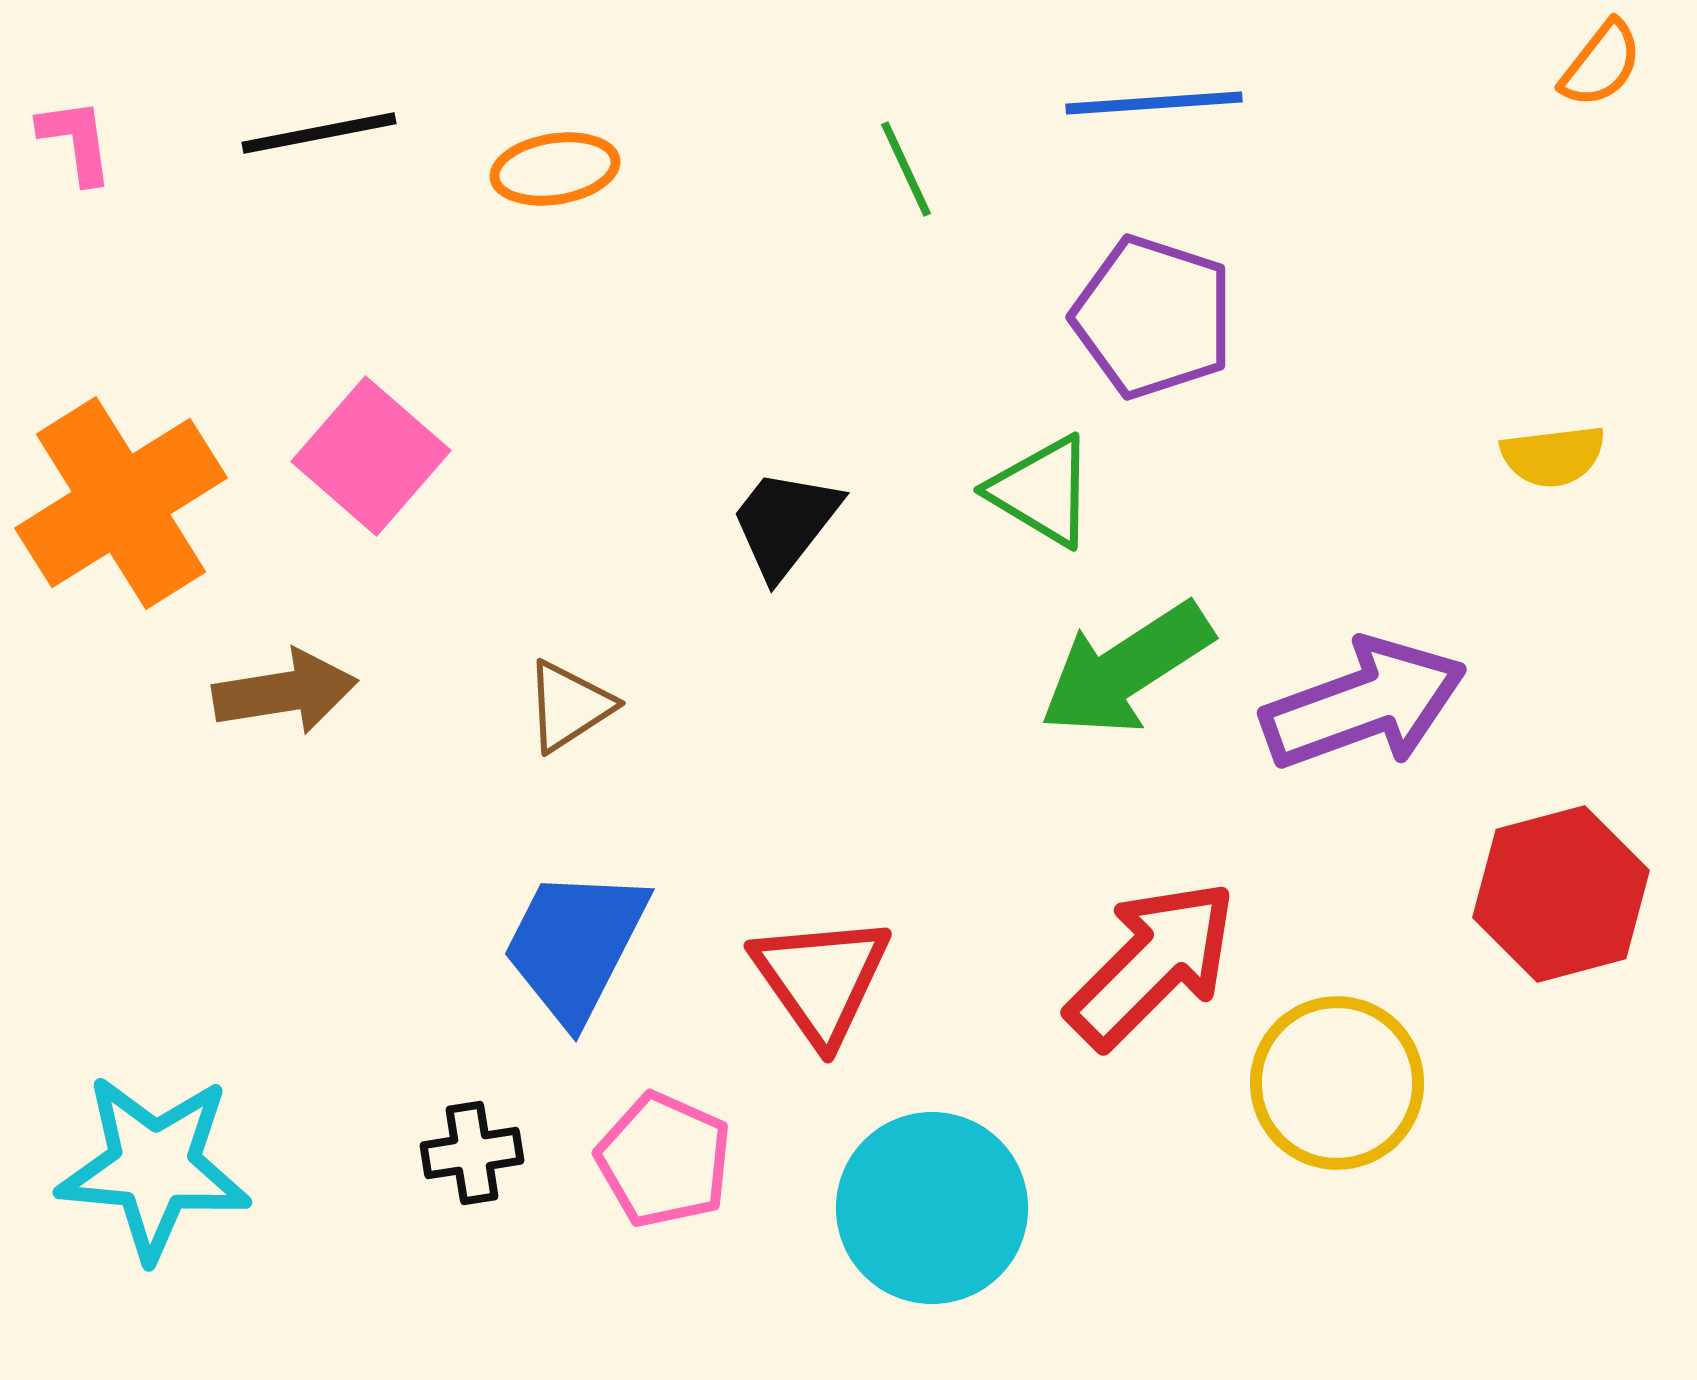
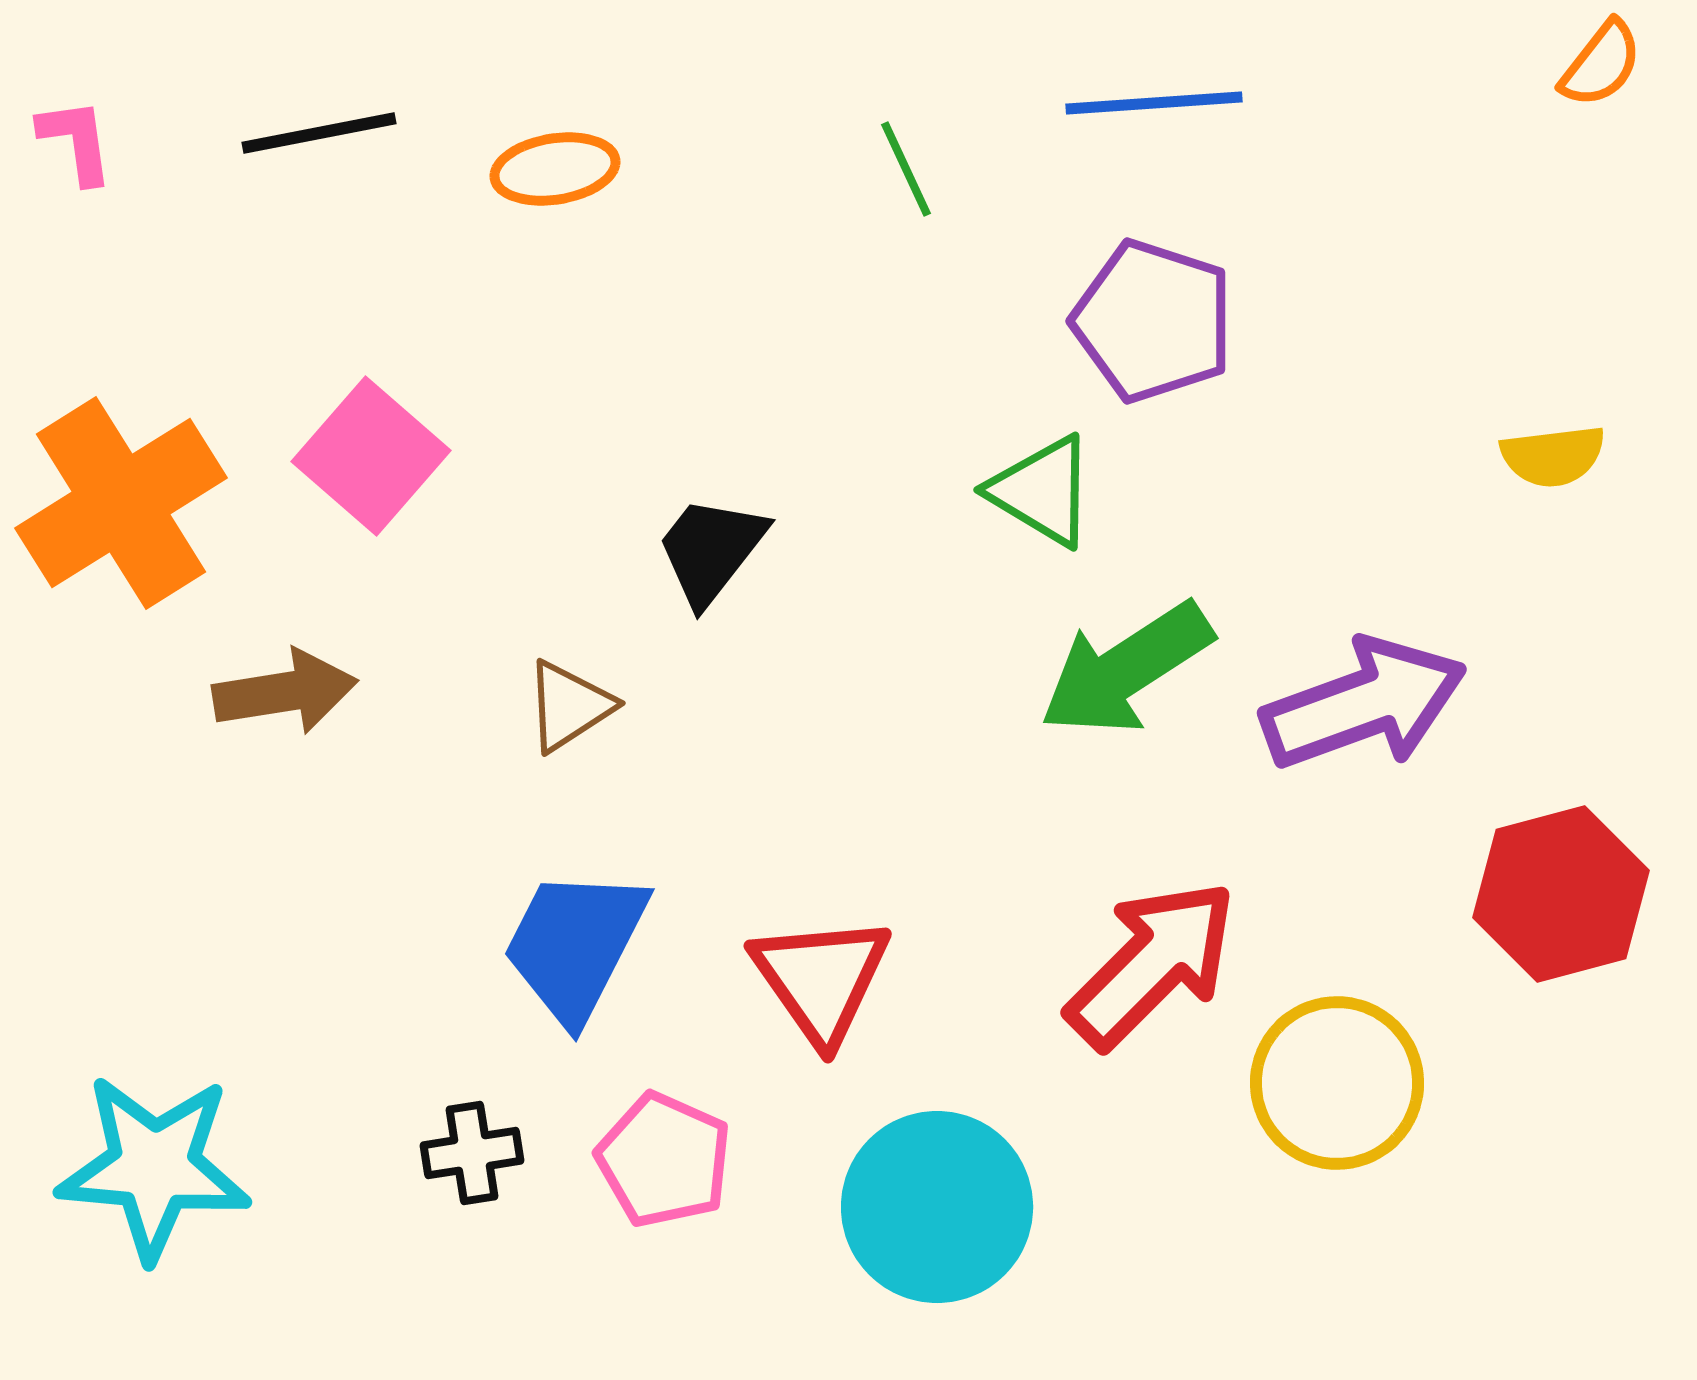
purple pentagon: moved 4 px down
black trapezoid: moved 74 px left, 27 px down
cyan circle: moved 5 px right, 1 px up
